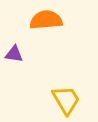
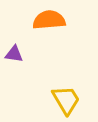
orange semicircle: moved 3 px right
